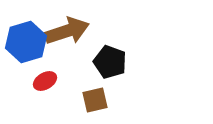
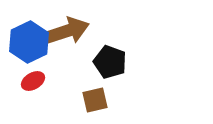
blue hexagon: moved 3 px right; rotated 9 degrees counterclockwise
red ellipse: moved 12 px left
